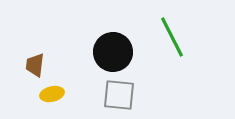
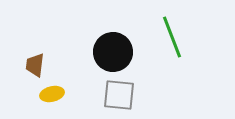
green line: rotated 6 degrees clockwise
